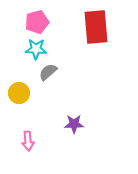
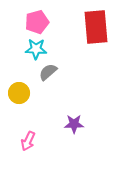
pink arrow: rotated 30 degrees clockwise
